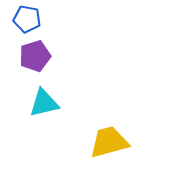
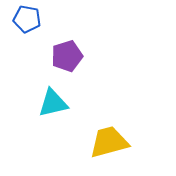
purple pentagon: moved 32 px right
cyan triangle: moved 9 px right
